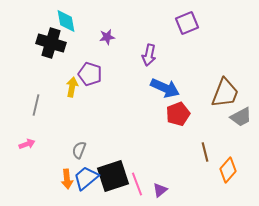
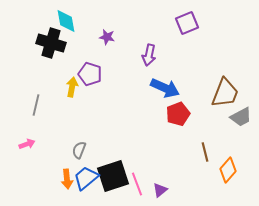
purple star: rotated 21 degrees clockwise
